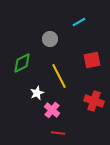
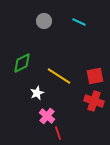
cyan line: rotated 56 degrees clockwise
gray circle: moved 6 px left, 18 px up
red square: moved 3 px right, 16 px down
yellow line: rotated 30 degrees counterclockwise
pink cross: moved 5 px left, 6 px down
red line: rotated 64 degrees clockwise
